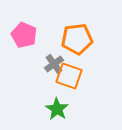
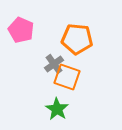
pink pentagon: moved 3 px left, 5 px up
orange pentagon: rotated 12 degrees clockwise
orange square: moved 2 px left, 1 px down
